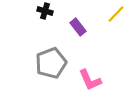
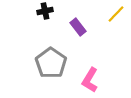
black cross: rotated 28 degrees counterclockwise
gray pentagon: rotated 16 degrees counterclockwise
pink L-shape: rotated 55 degrees clockwise
